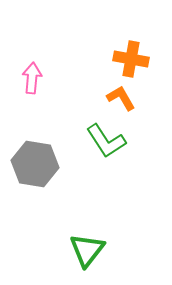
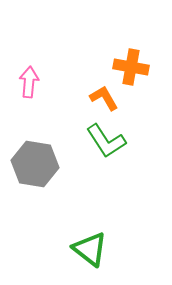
orange cross: moved 8 px down
pink arrow: moved 3 px left, 4 px down
orange L-shape: moved 17 px left
green triangle: moved 3 px right, 1 px up; rotated 30 degrees counterclockwise
